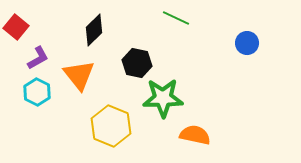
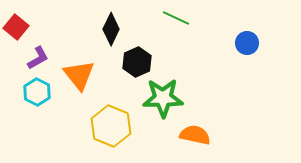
black diamond: moved 17 px right, 1 px up; rotated 20 degrees counterclockwise
black hexagon: moved 1 px up; rotated 24 degrees clockwise
